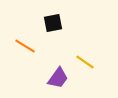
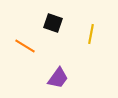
black square: rotated 30 degrees clockwise
yellow line: moved 6 px right, 28 px up; rotated 66 degrees clockwise
